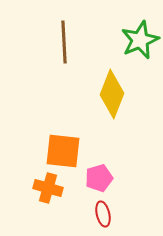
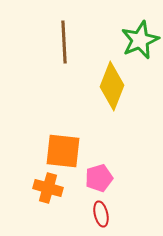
yellow diamond: moved 8 px up
red ellipse: moved 2 px left
